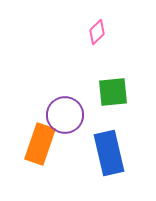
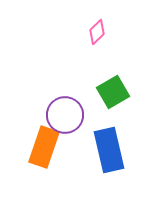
green square: rotated 24 degrees counterclockwise
orange rectangle: moved 4 px right, 3 px down
blue rectangle: moved 3 px up
